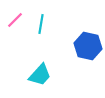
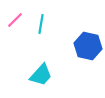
cyan trapezoid: moved 1 px right
